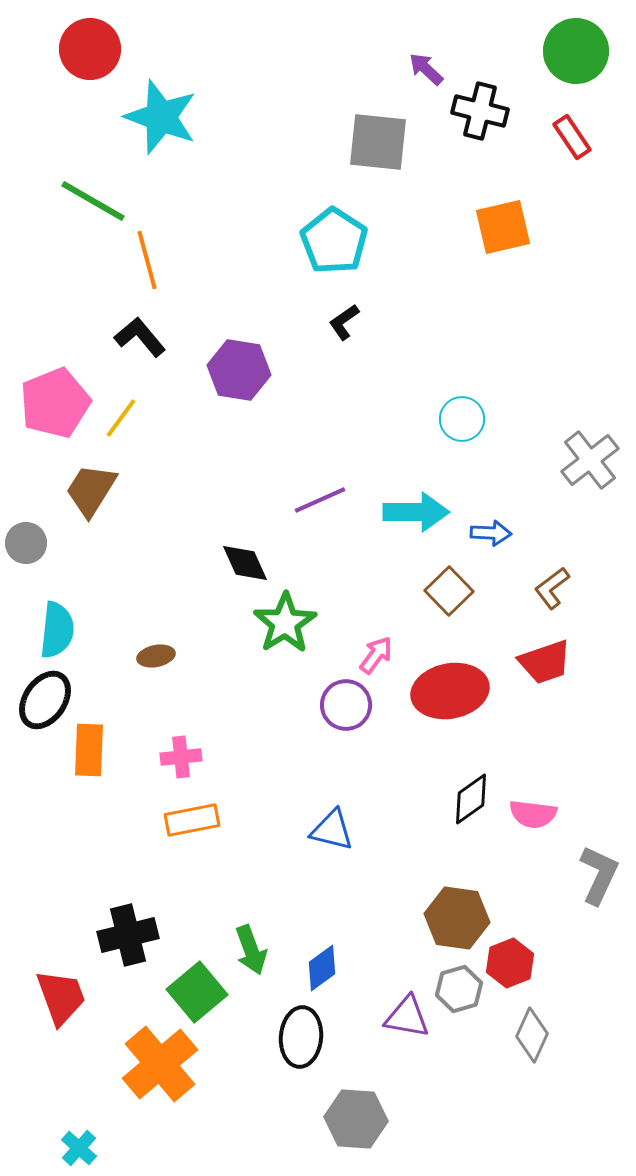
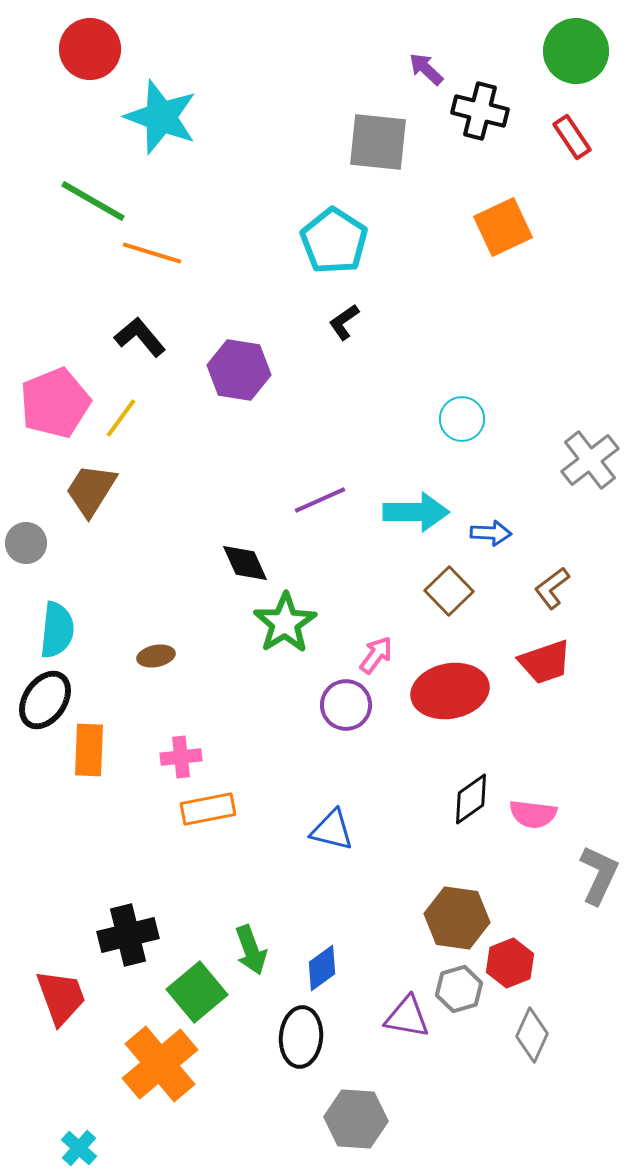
orange square at (503, 227): rotated 12 degrees counterclockwise
orange line at (147, 260): moved 5 px right, 7 px up; rotated 58 degrees counterclockwise
orange rectangle at (192, 820): moved 16 px right, 11 px up
